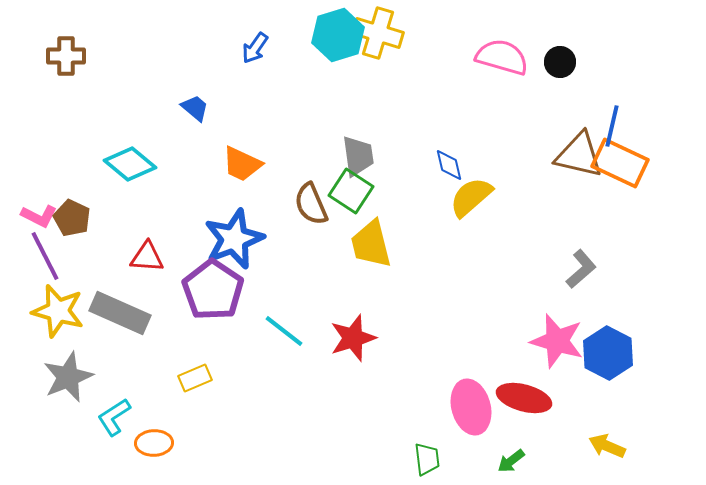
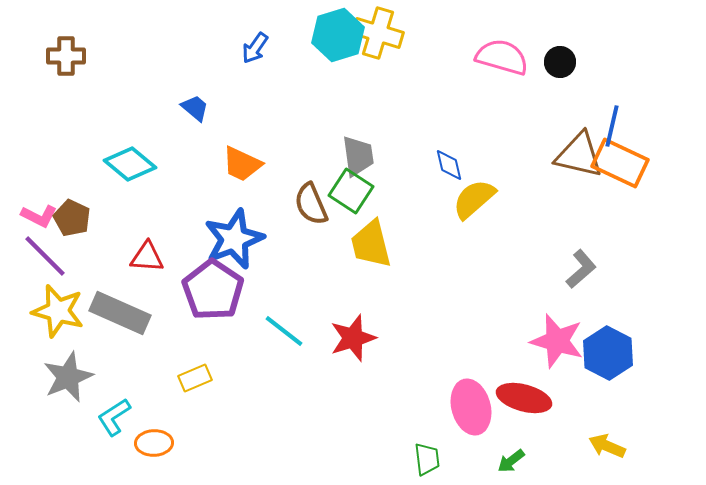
yellow semicircle: moved 3 px right, 2 px down
purple line: rotated 18 degrees counterclockwise
